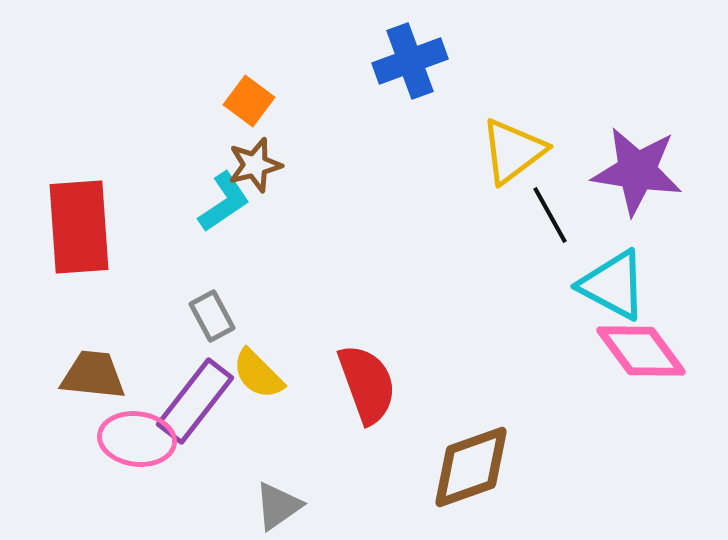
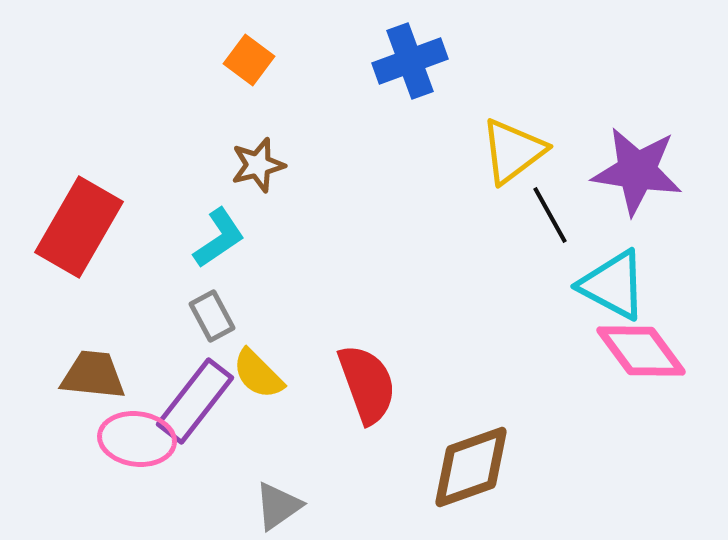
orange square: moved 41 px up
brown star: moved 3 px right
cyan L-shape: moved 5 px left, 36 px down
red rectangle: rotated 34 degrees clockwise
